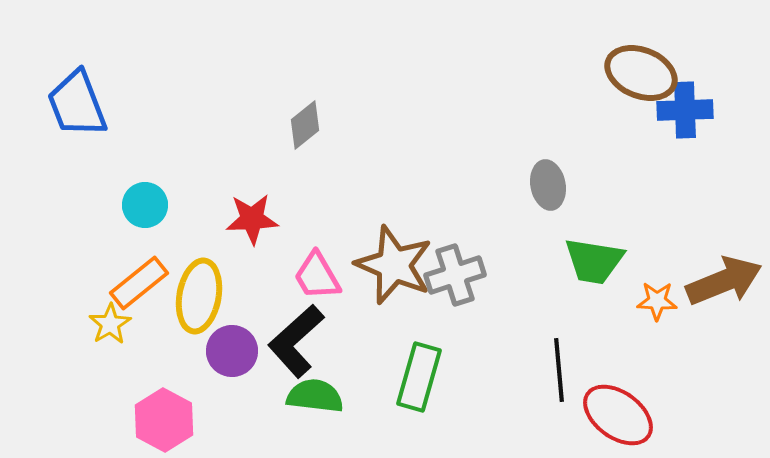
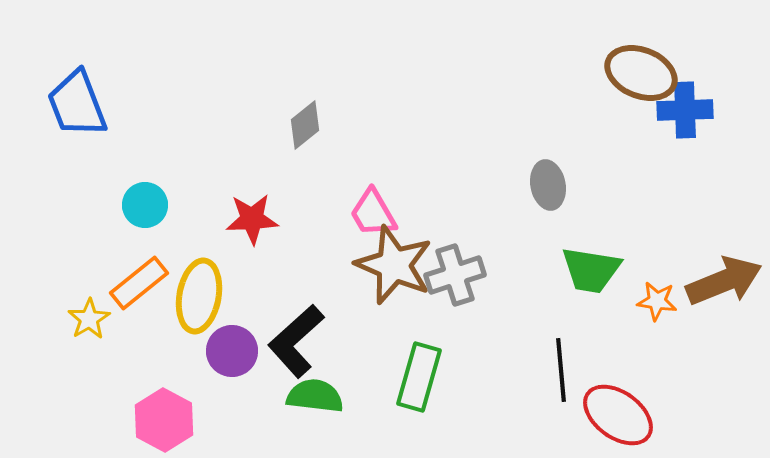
green trapezoid: moved 3 px left, 9 px down
pink trapezoid: moved 56 px right, 63 px up
orange star: rotated 6 degrees clockwise
yellow star: moved 21 px left, 5 px up
black line: moved 2 px right
